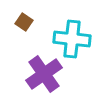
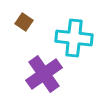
cyan cross: moved 2 px right, 1 px up
